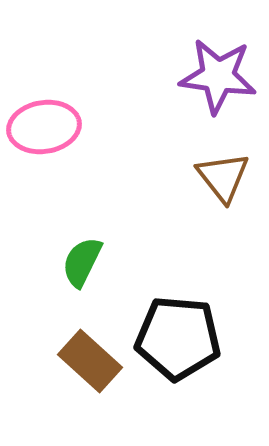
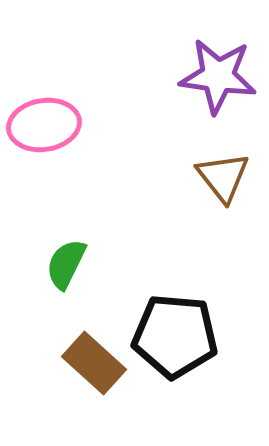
pink ellipse: moved 2 px up
green semicircle: moved 16 px left, 2 px down
black pentagon: moved 3 px left, 2 px up
brown rectangle: moved 4 px right, 2 px down
